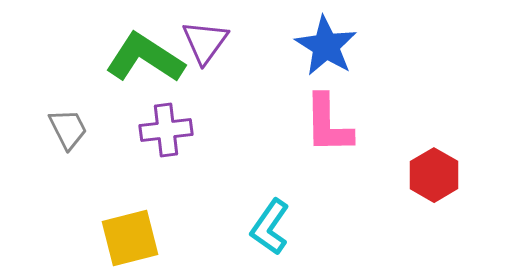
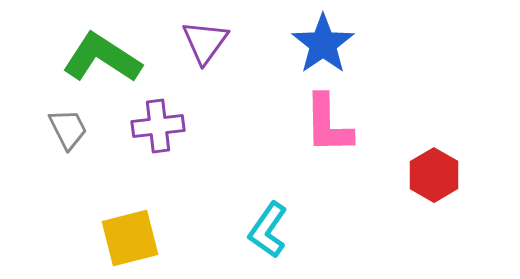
blue star: moved 3 px left, 2 px up; rotated 6 degrees clockwise
green L-shape: moved 43 px left
purple cross: moved 8 px left, 4 px up
cyan L-shape: moved 2 px left, 3 px down
